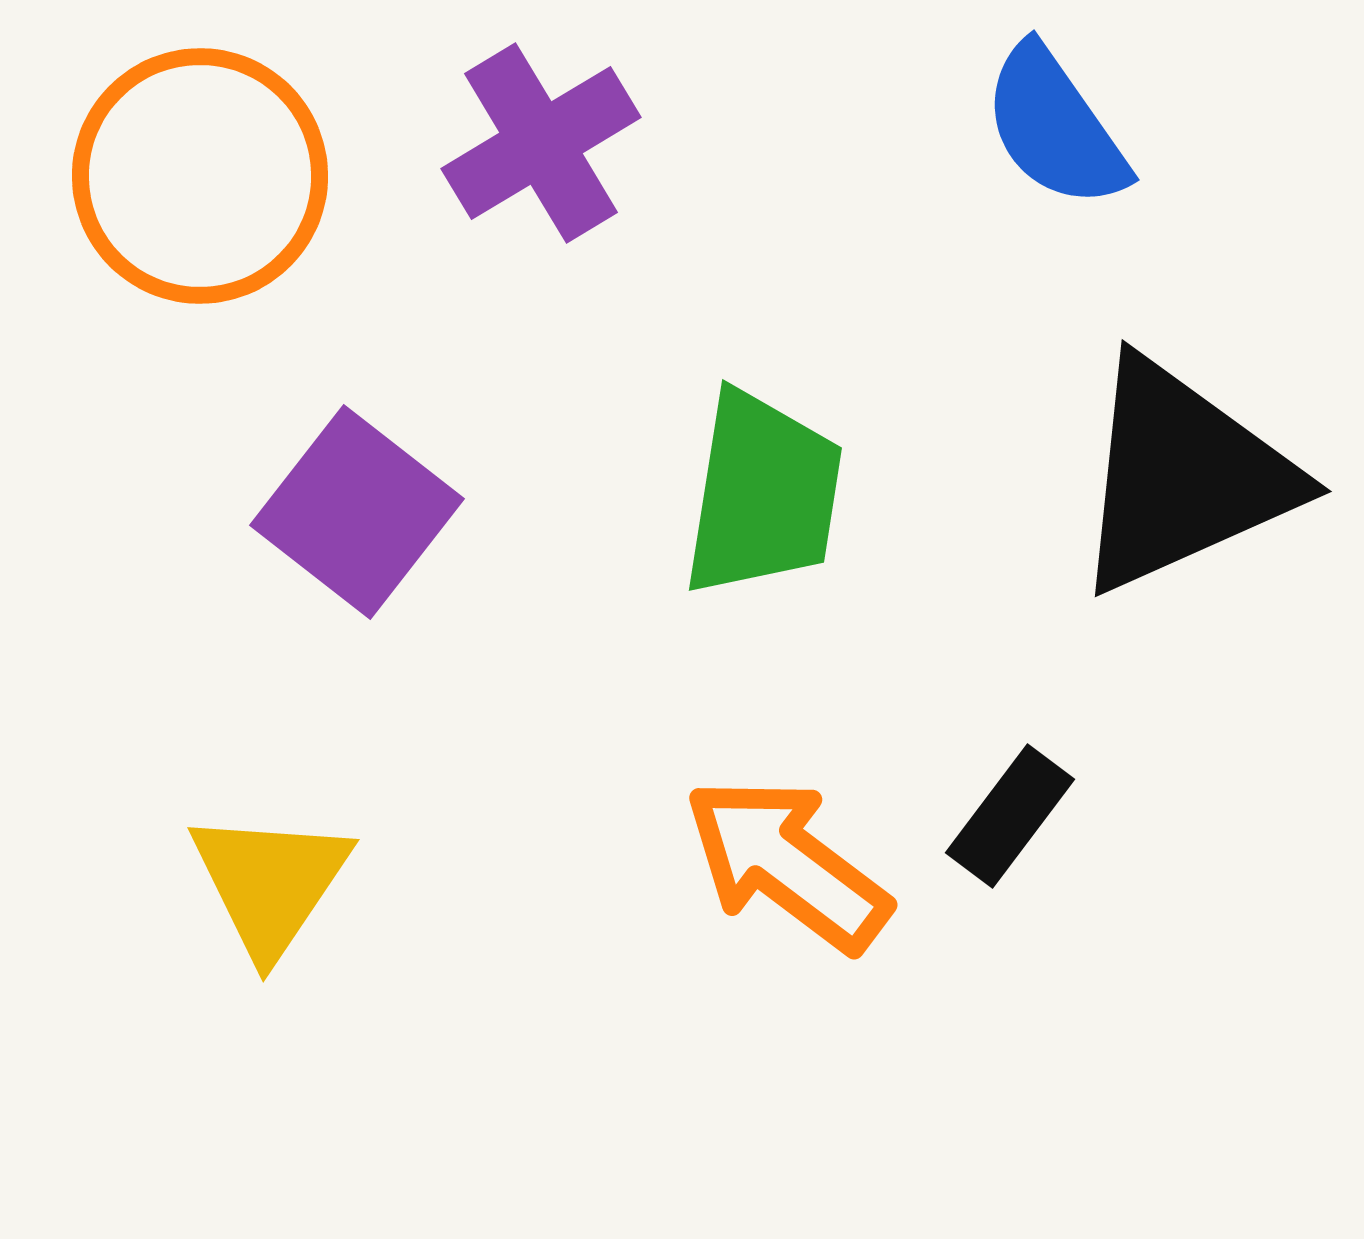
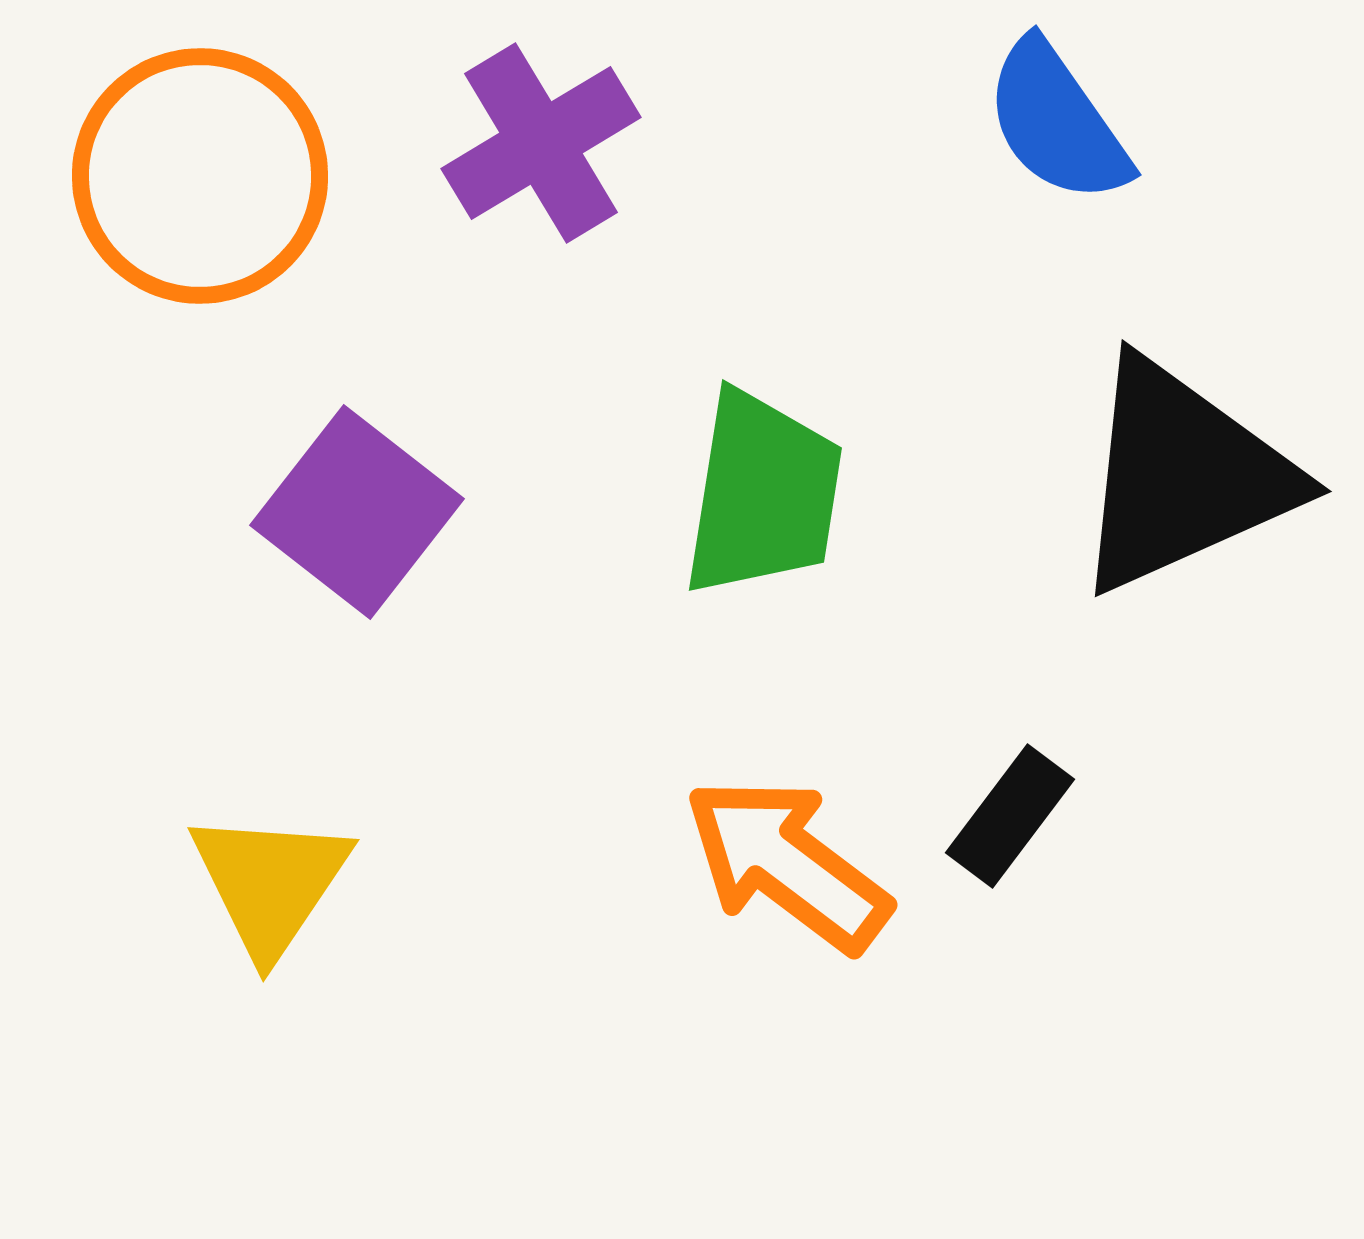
blue semicircle: moved 2 px right, 5 px up
